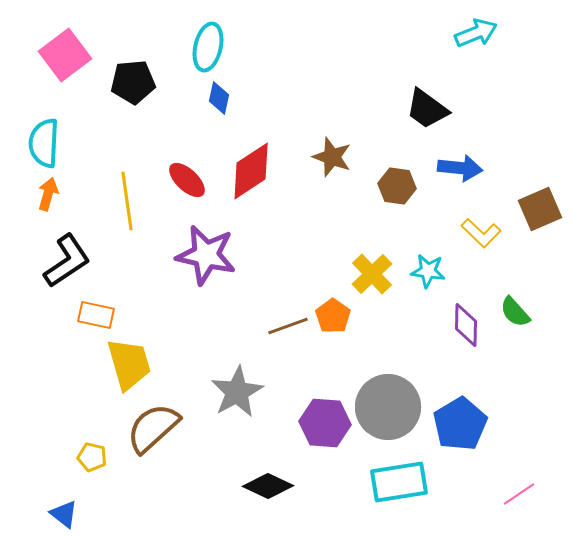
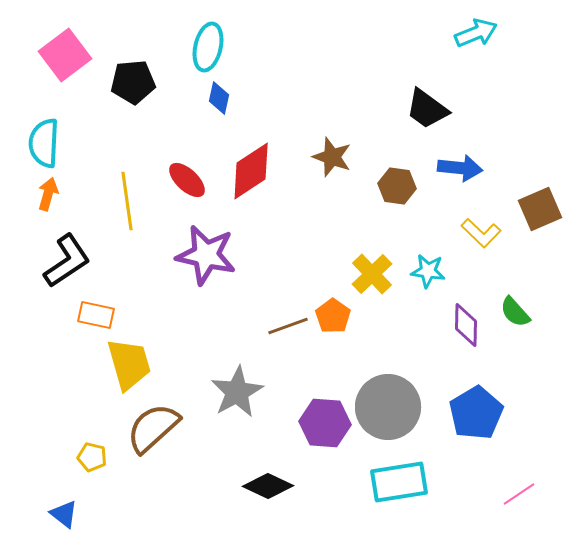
blue pentagon: moved 16 px right, 11 px up
